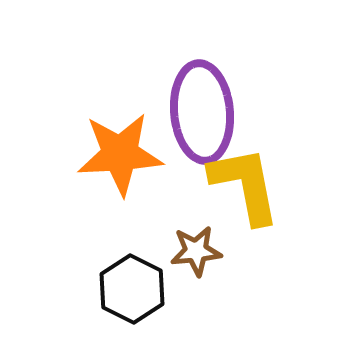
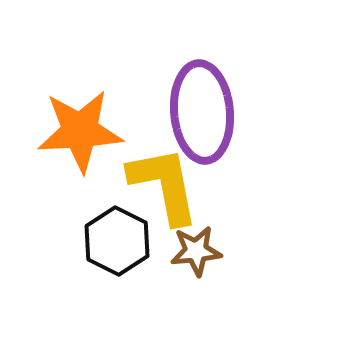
orange star: moved 40 px left, 23 px up
yellow L-shape: moved 81 px left
black hexagon: moved 15 px left, 48 px up
